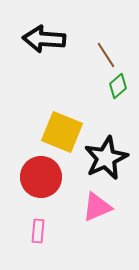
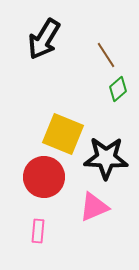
black arrow: rotated 63 degrees counterclockwise
green diamond: moved 3 px down
yellow square: moved 1 px right, 2 px down
black star: rotated 27 degrees clockwise
red circle: moved 3 px right
pink triangle: moved 3 px left
